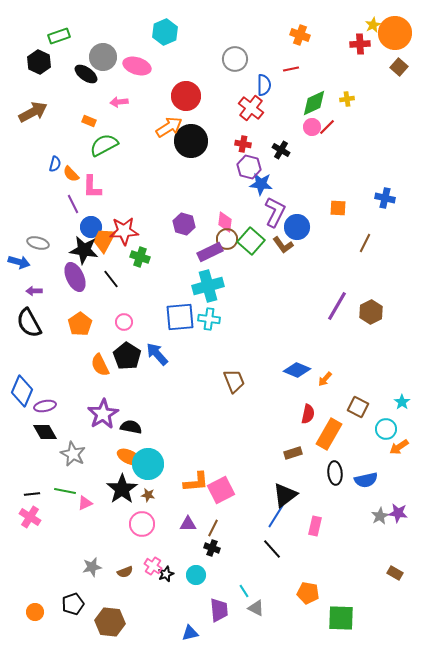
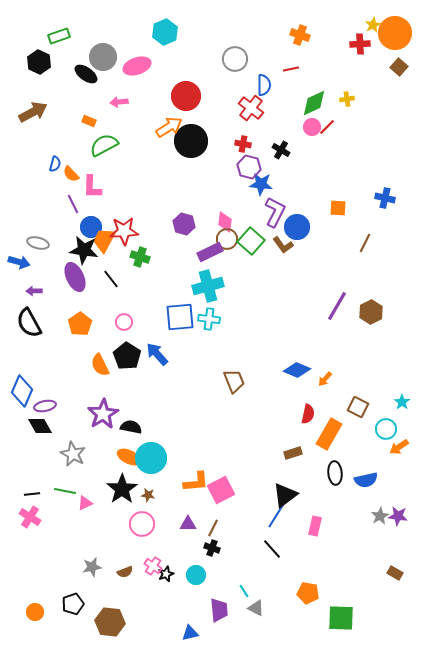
pink ellipse at (137, 66): rotated 36 degrees counterclockwise
black diamond at (45, 432): moved 5 px left, 6 px up
cyan circle at (148, 464): moved 3 px right, 6 px up
purple star at (398, 513): moved 3 px down
